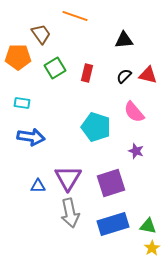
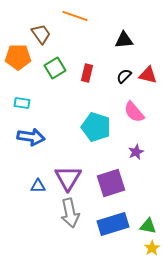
purple star: moved 1 px down; rotated 28 degrees clockwise
